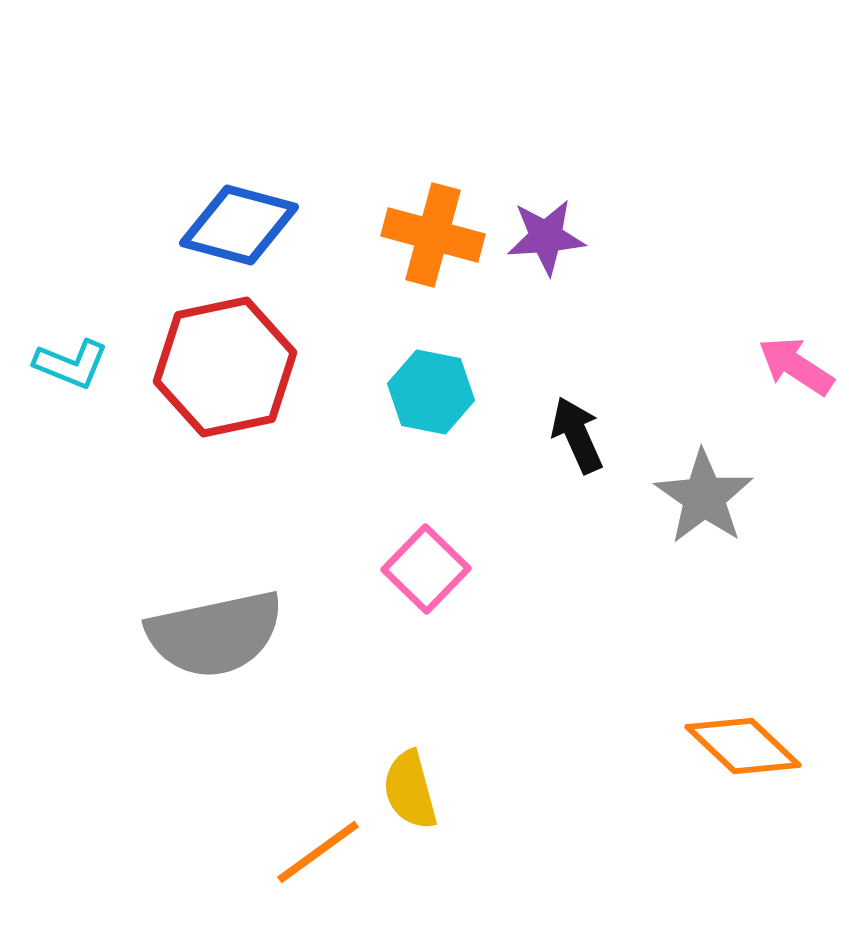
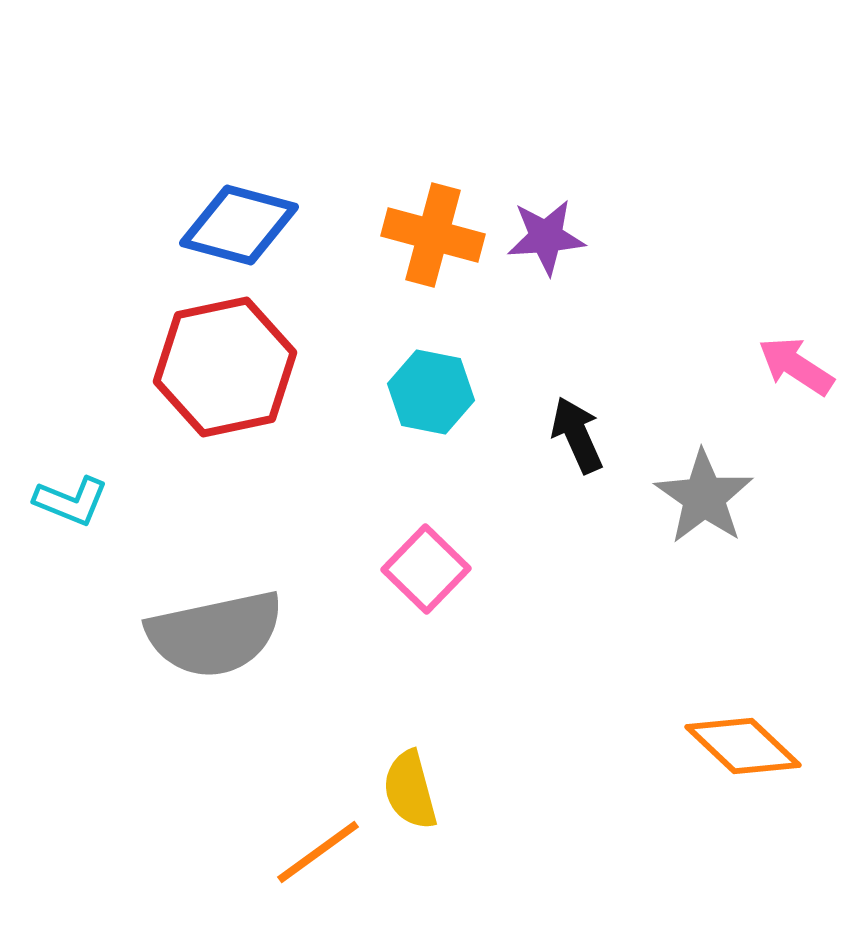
cyan L-shape: moved 137 px down
